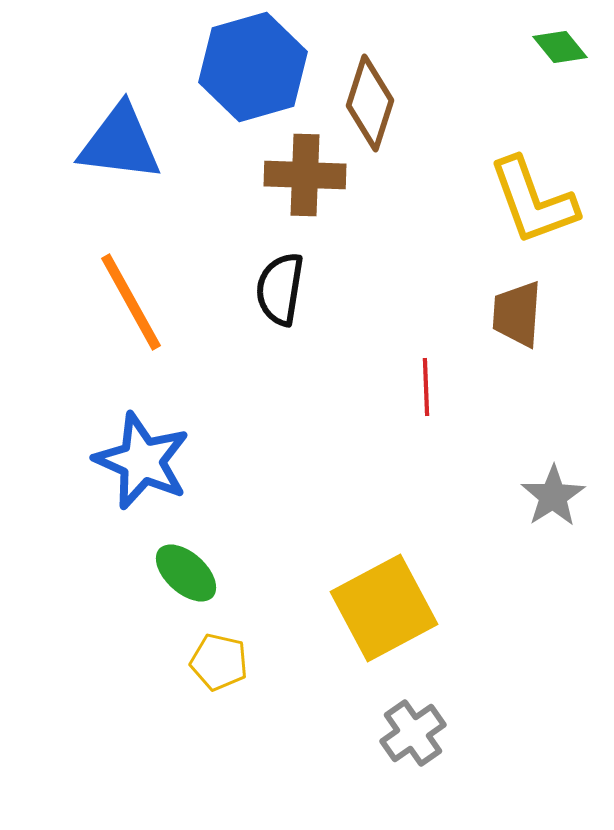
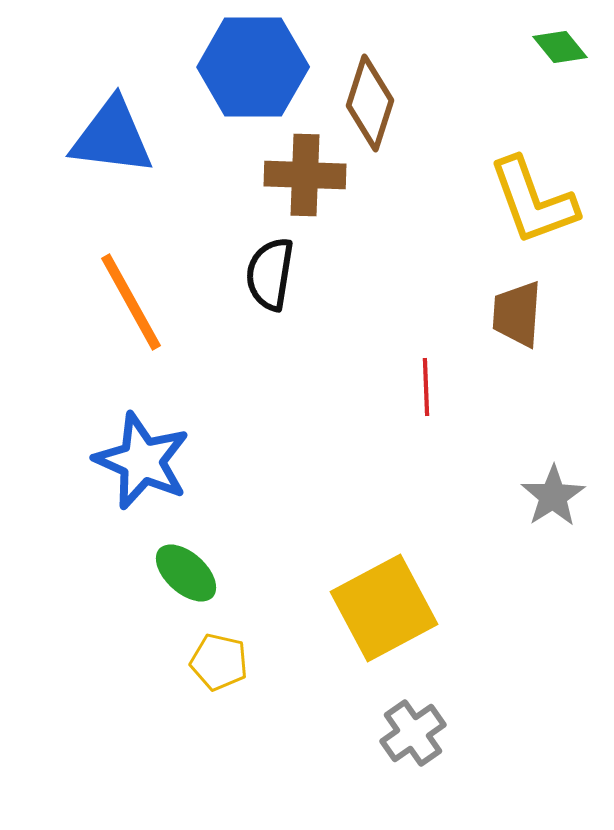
blue hexagon: rotated 16 degrees clockwise
blue triangle: moved 8 px left, 6 px up
black semicircle: moved 10 px left, 15 px up
